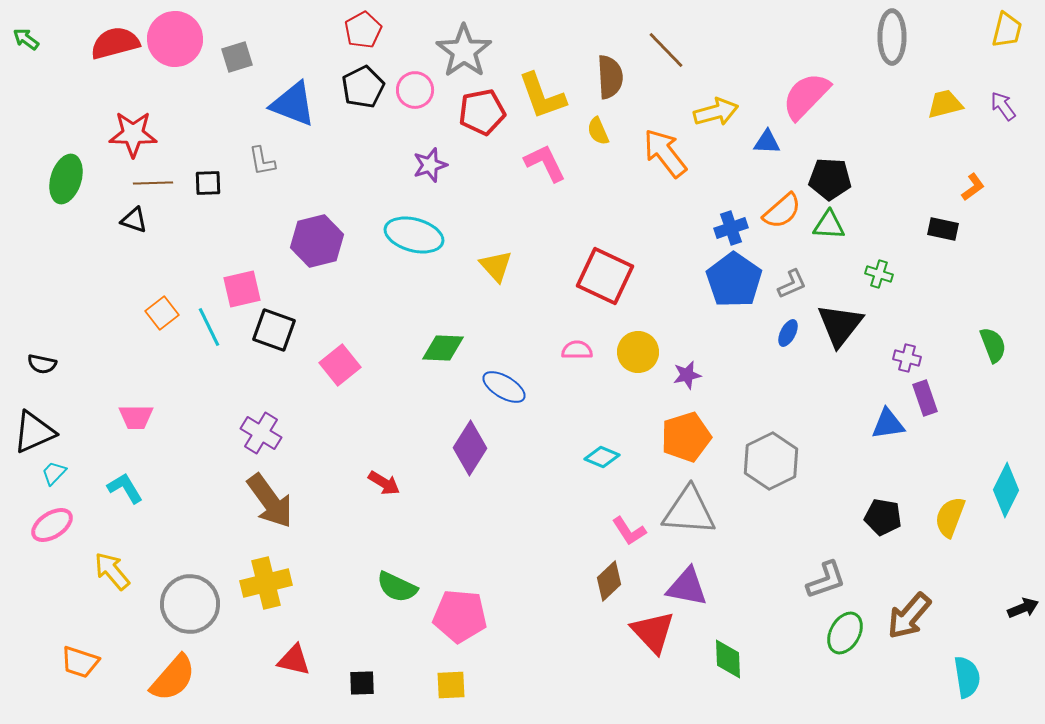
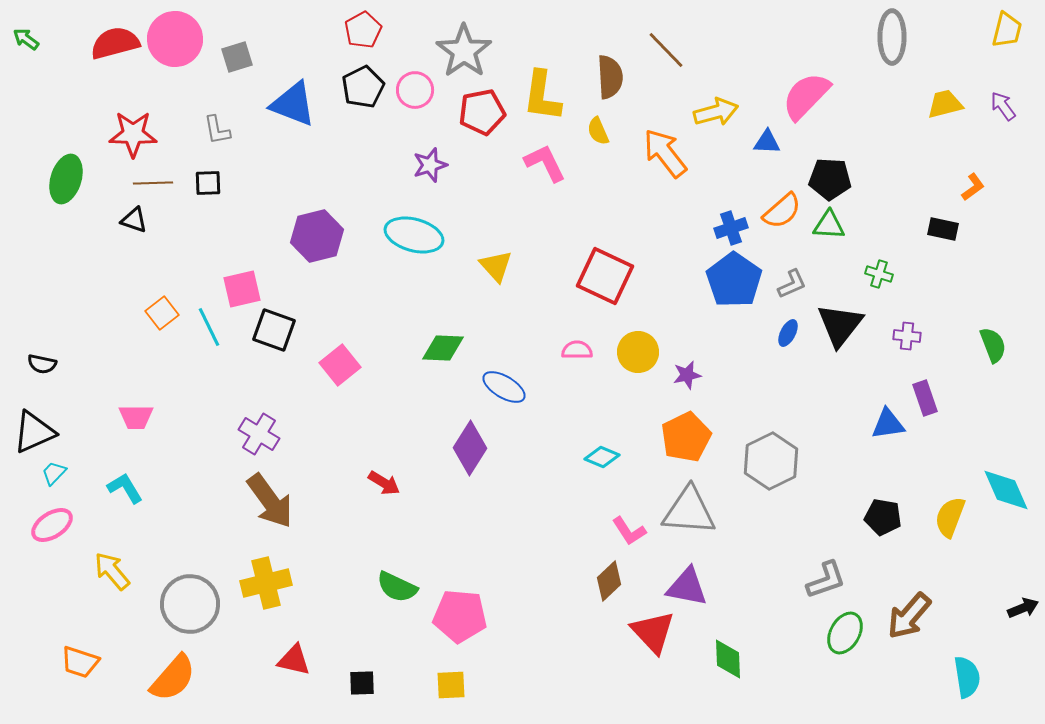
yellow L-shape at (542, 96): rotated 28 degrees clockwise
gray L-shape at (262, 161): moved 45 px left, 31 px up
purple hexagon at (317, 241): moved 5 px up
purple cross at (907, 358): moved 22 px up; rotated 8 degrees counterclockwise
purple cross at (261, 433): moved 2 px left, 1 px down
orange pentagon at (686, 437): rotated 9 degrees counterclockwise
cyan diamond at (1006, 490): rotated 50 degrees counterclockwise
